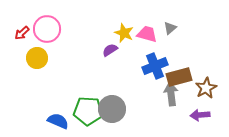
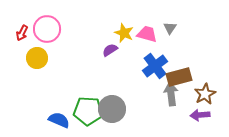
gray triangle: rotated 16 degrees counterclockwise
red arrow: rotated 21 degrees counterclockwise
blue cross: rotated 15 degrees counterclockwise
brown star: moved 1 px left, 6 px down
blue semicircle: moved 1 px right, 1 px up
